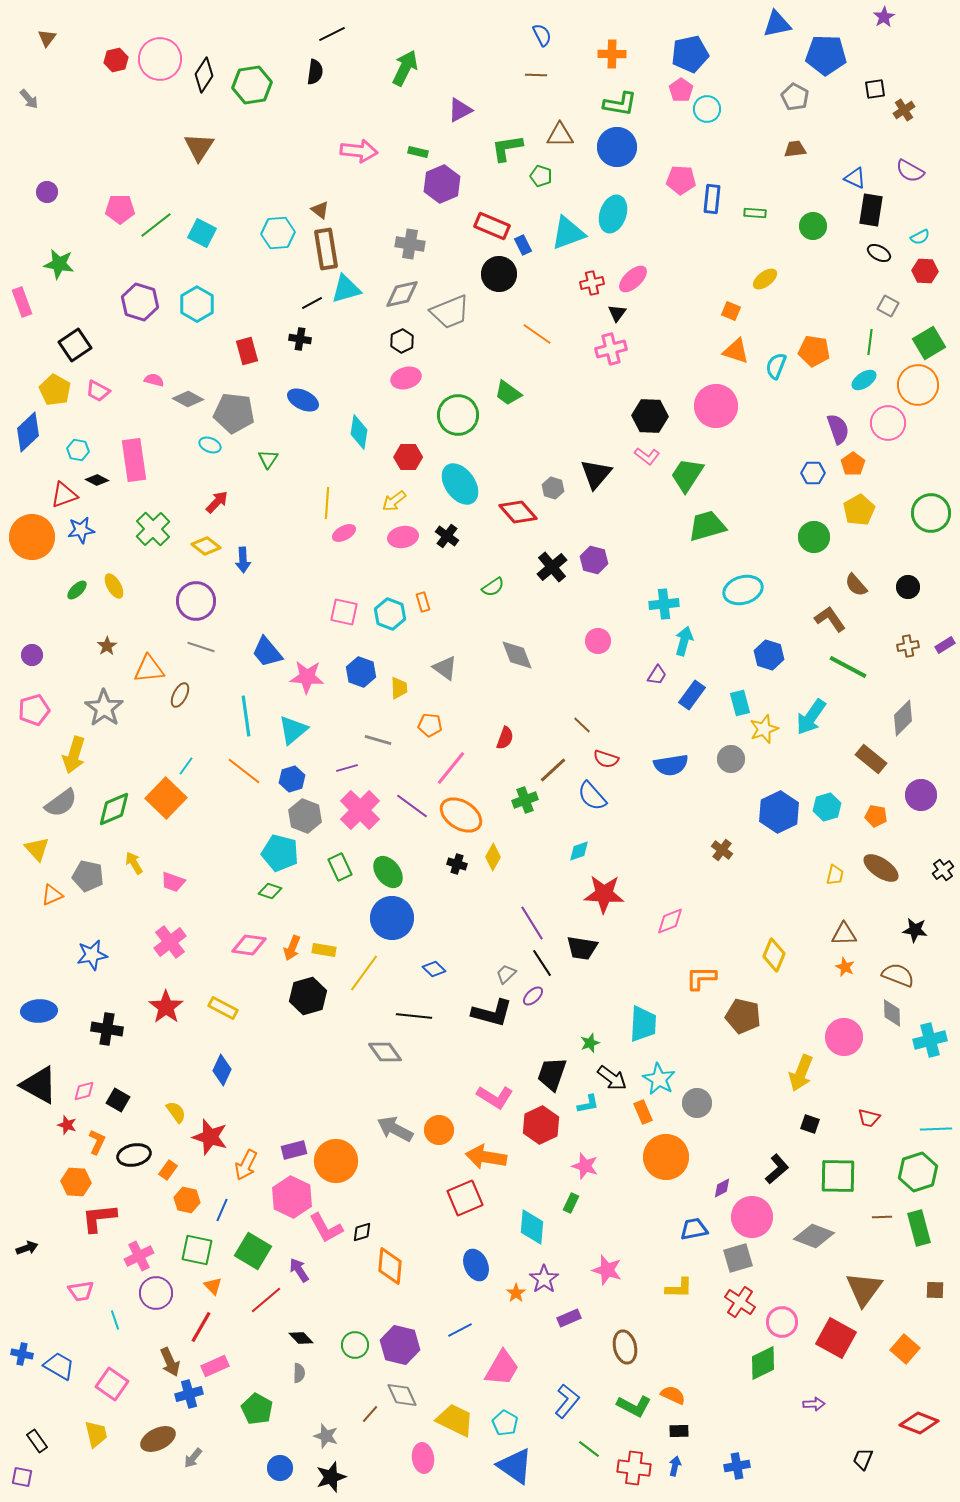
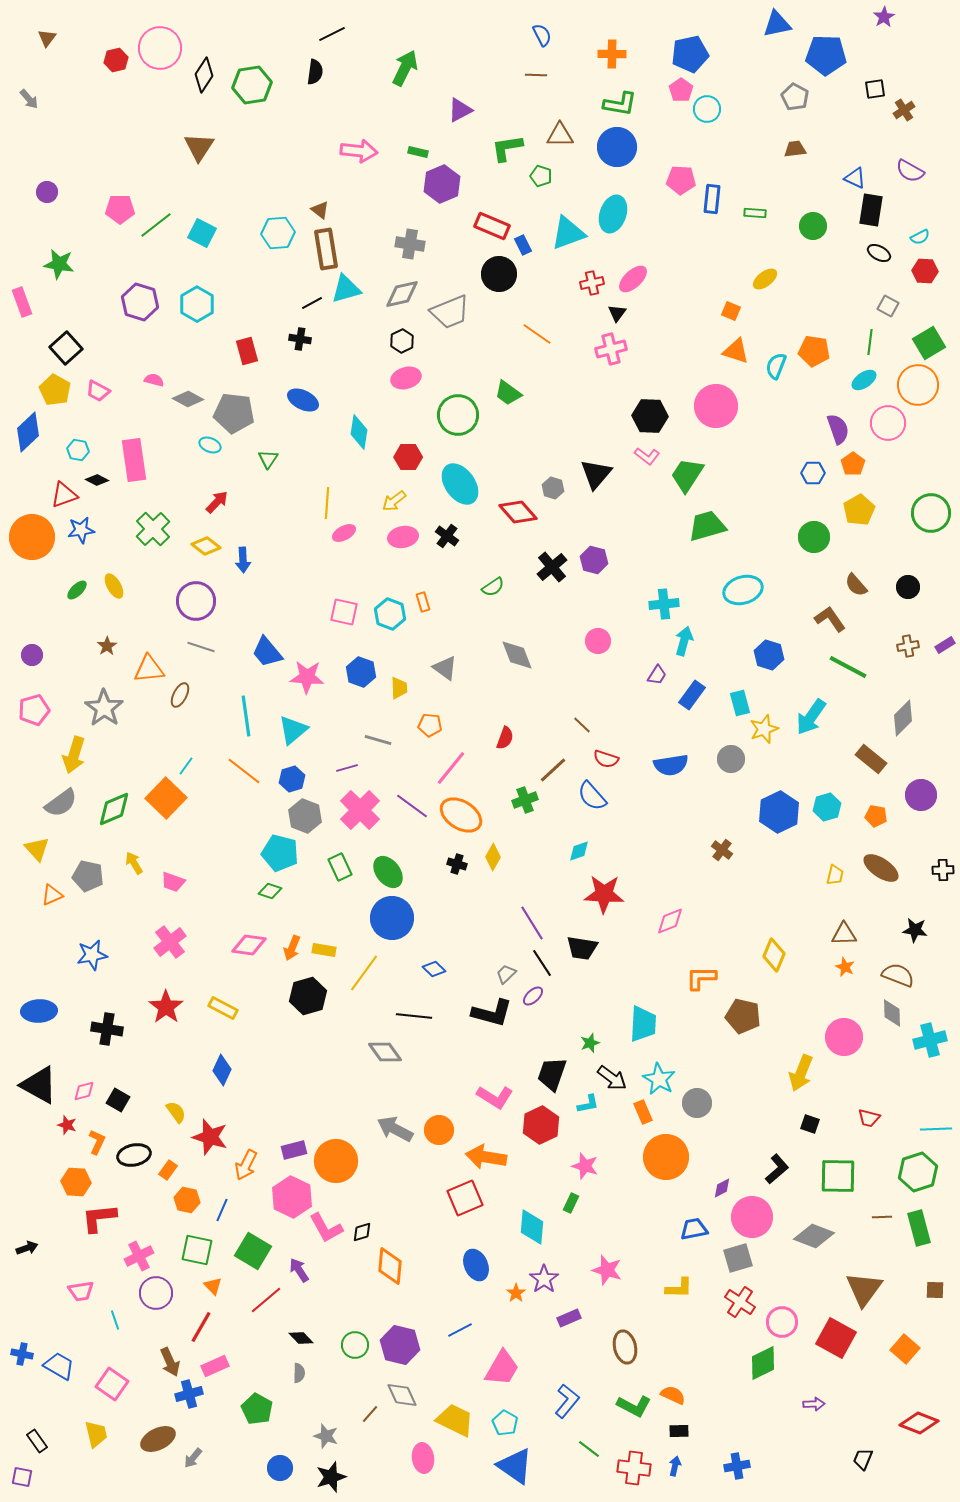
pink circle at (160, 59): moved 11 px up
black square at (75, 345): moved 9 px left, 3 px down; rotated 8 degrees counterclockwise
black cross at (943, 870): rotated 35 degrees clockwise
